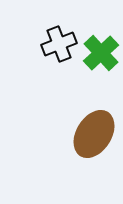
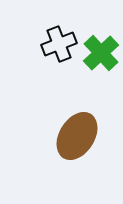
brown ellipse: moved 17 px left, 2 px down
